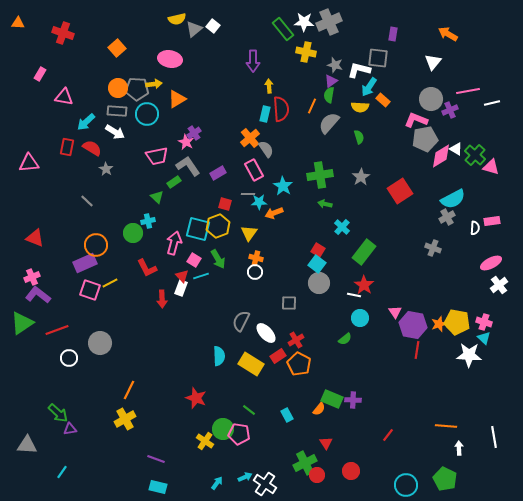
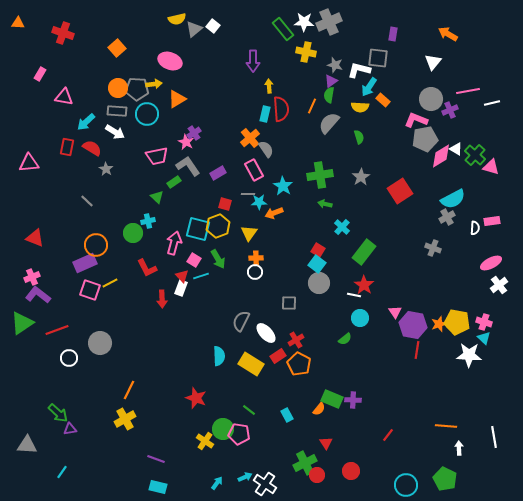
pink ellipse at (170, 59): moved 2 px down; rotated 10 degrees clockwise
orange cross at (256, 258): rotated 16 degrees counterclockwise
